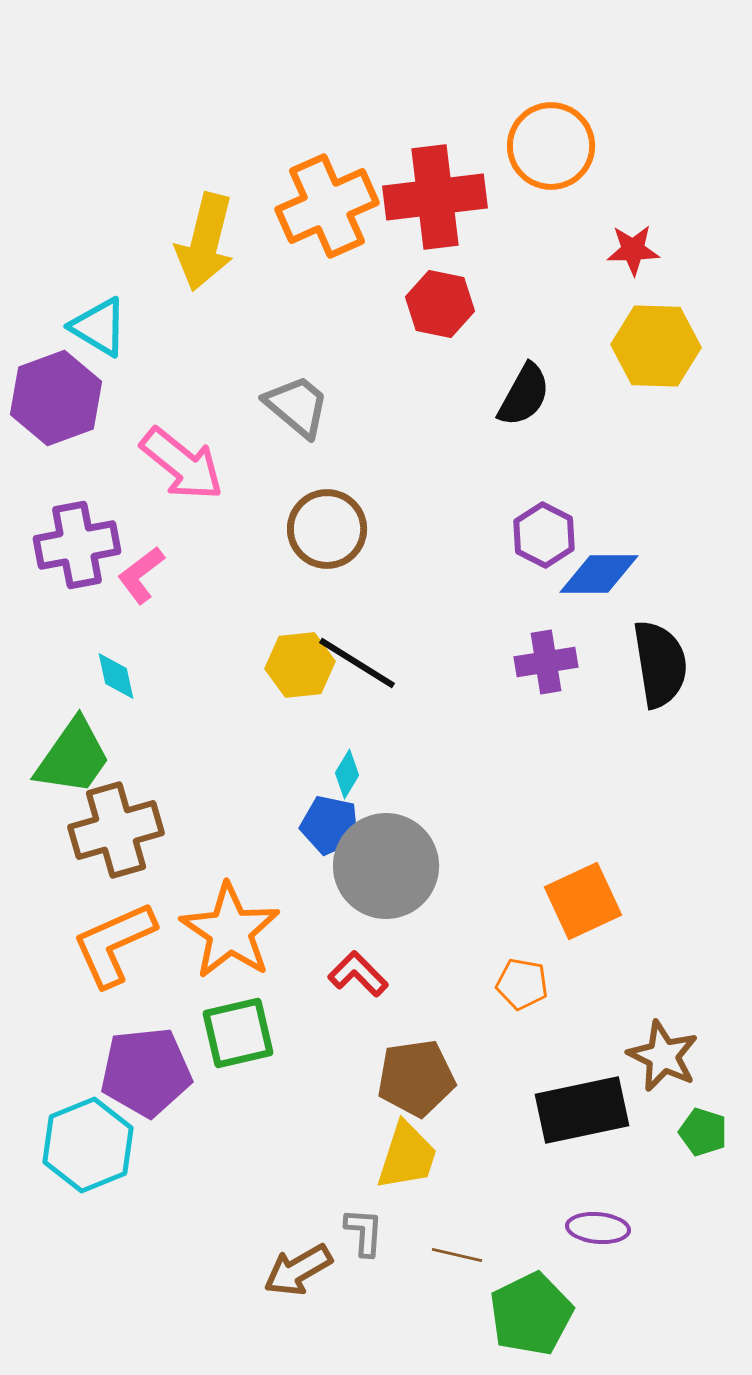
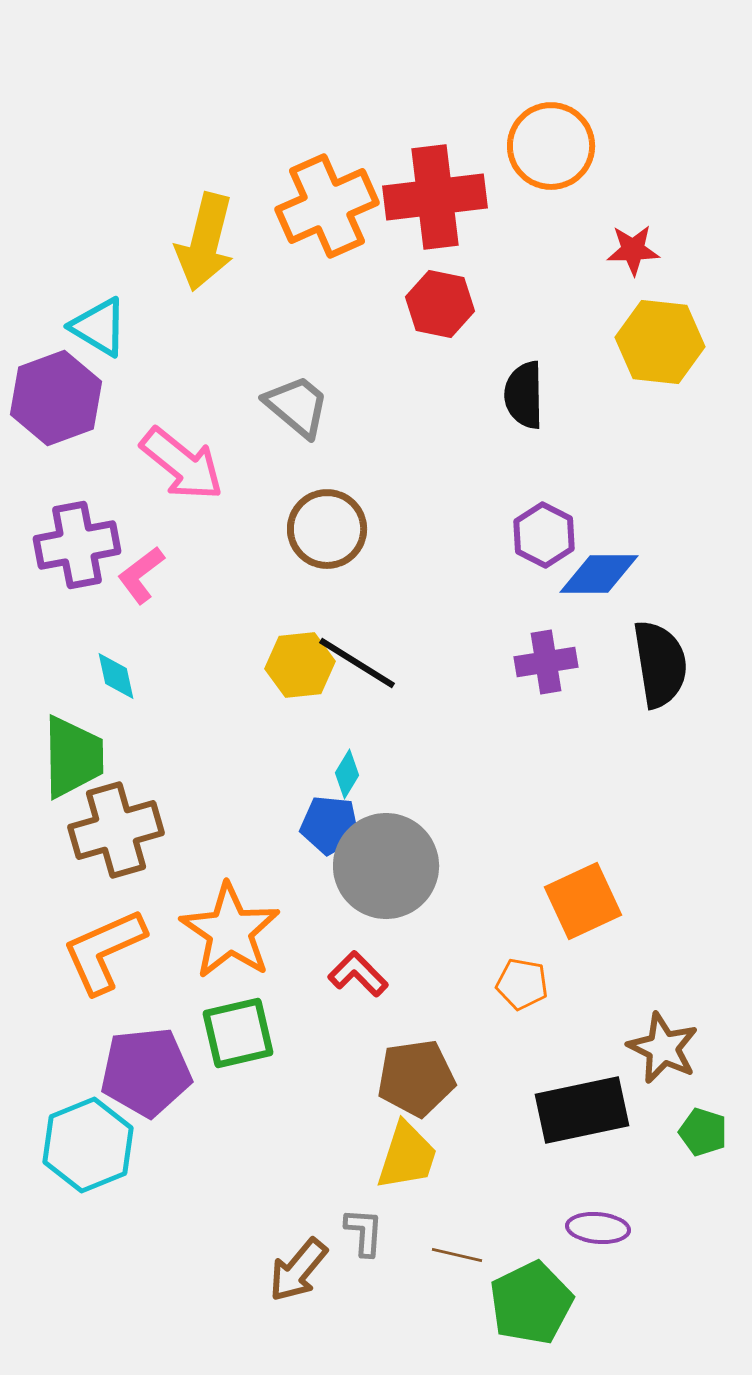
yellow hexagon at (656, 346): moved 4 px right, 4 px up; rotated 4 degrees clockwise
black semicircle at (524, 395): rotated 150 degrees clockwise
green trapezoid at (73, 757): rotated 36 degrees counterclockwise
blue pentagon at (330, 825): rotated 6 degrees counterclockwise
orange L-shape at (114, 944): moved 10 px left, 7 px down
brown star at (663, 1056): moved 8 px up
brown arrow at (298, 1270): rotated 20 degrees counterclockwise
green pentagon at (531, 1314): moved 11 px up
